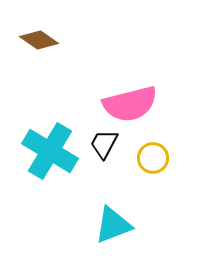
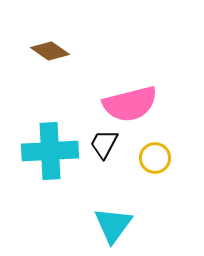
brown diamond: moved 11 px right, 11 px down
cyan cross: rotated 34 degrees counterclockwise
yellow circle: moved 2 px right
cyan triangle: rotated 33 degrees counterclockwise
